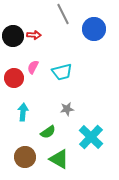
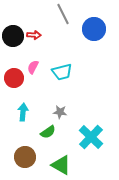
gray star: moved 7 px left, 3 px down; rotated 16 degrees clockwise
green triangle: moved 2 px right, 6 px down
